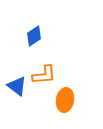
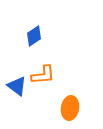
orange L-shape: moved 1 px left
orange ellipse: moved 5 px right, 8 px down
